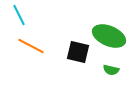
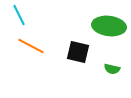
green ellipse: moved 10 px up; rotated 16 degrees counterclockwise
green semicircle: moved 1 px right, 1 px up
